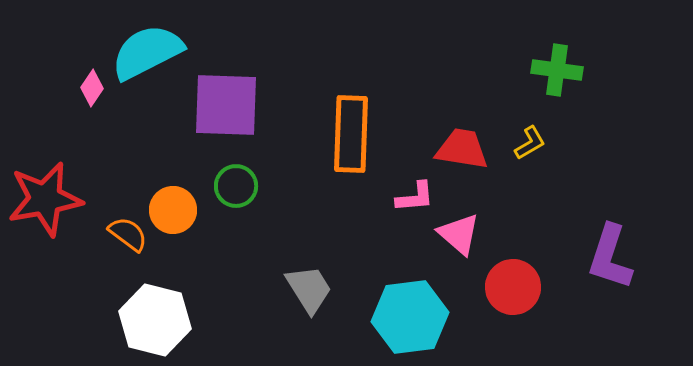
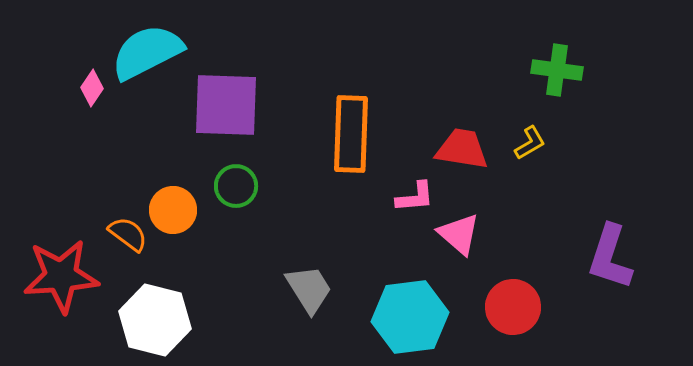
red star: moved 16 px right, 77 px down; rotated 6 degrees clockwise
red circle: moved 20 px down
